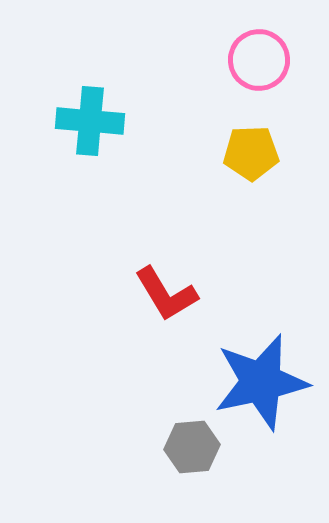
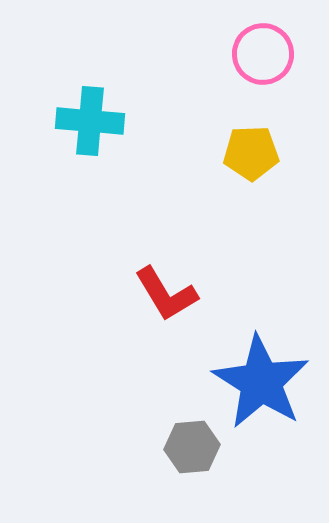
pink circle: moved 4 px right, 6 px up
blue star: rotated 28 degrees counterclockwise
